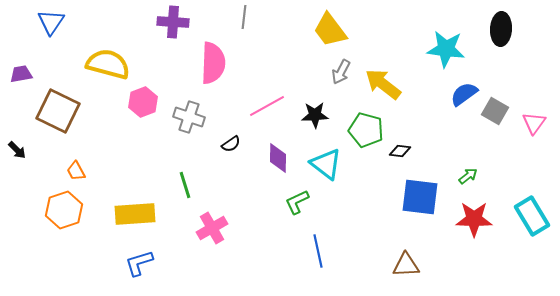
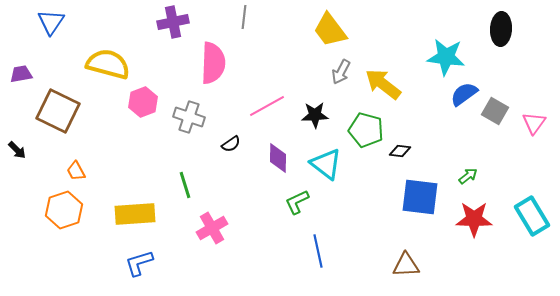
purple cross: rotated 16 degrees counterclockwise
cyan star: moved 8 px down
